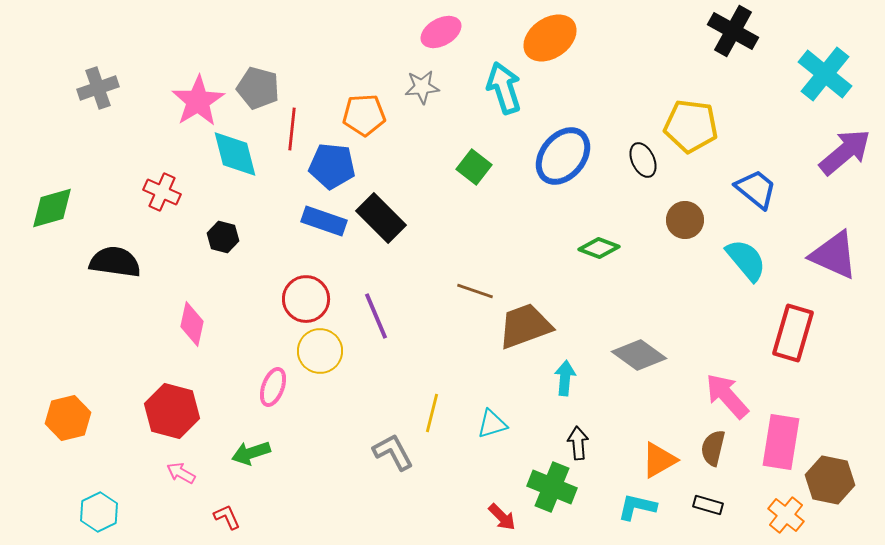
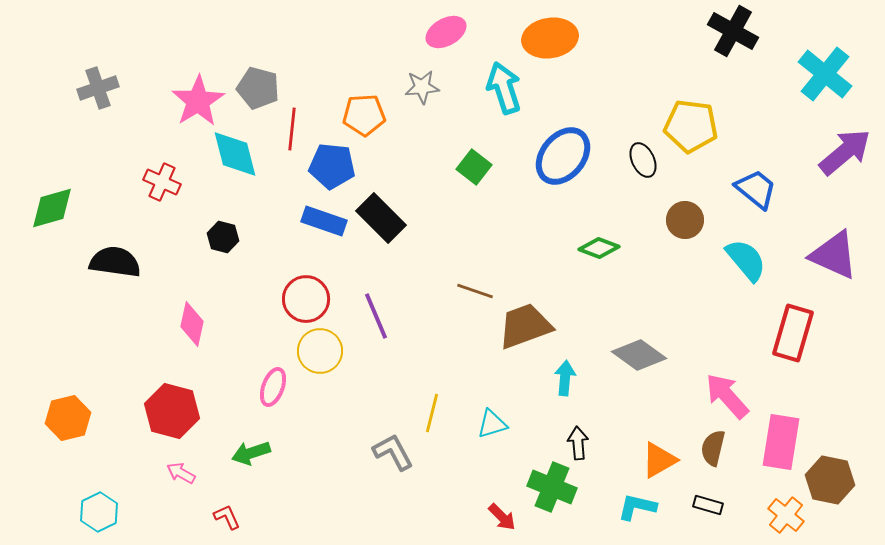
pink ellipse at (441, 32): moved 5 px right
orange ellipse at (550, 38): rotated 26 degrees clockwise
red cross at (162, 192): moved 10 px up
